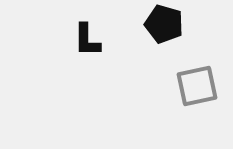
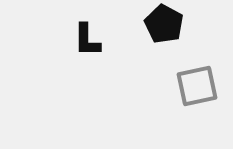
black pentagon: rotated 12 degrees clockwise
